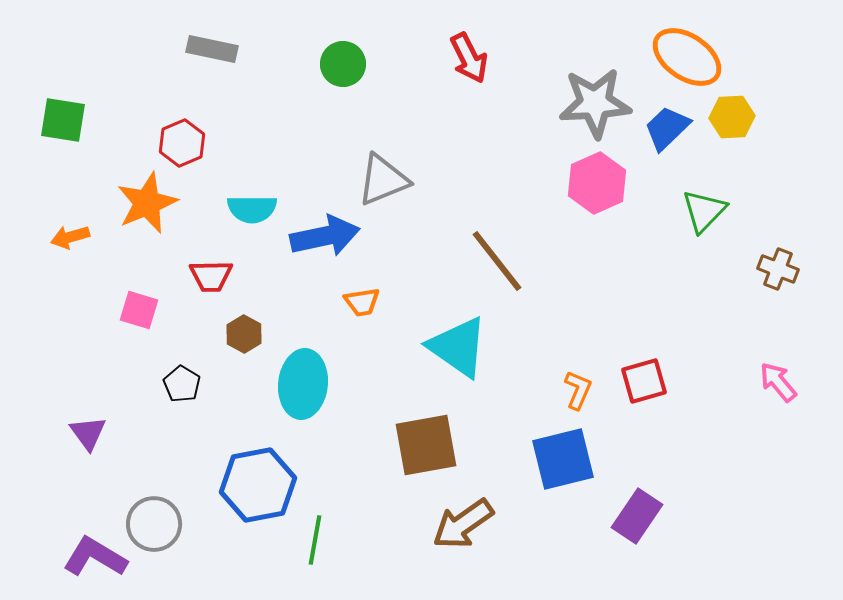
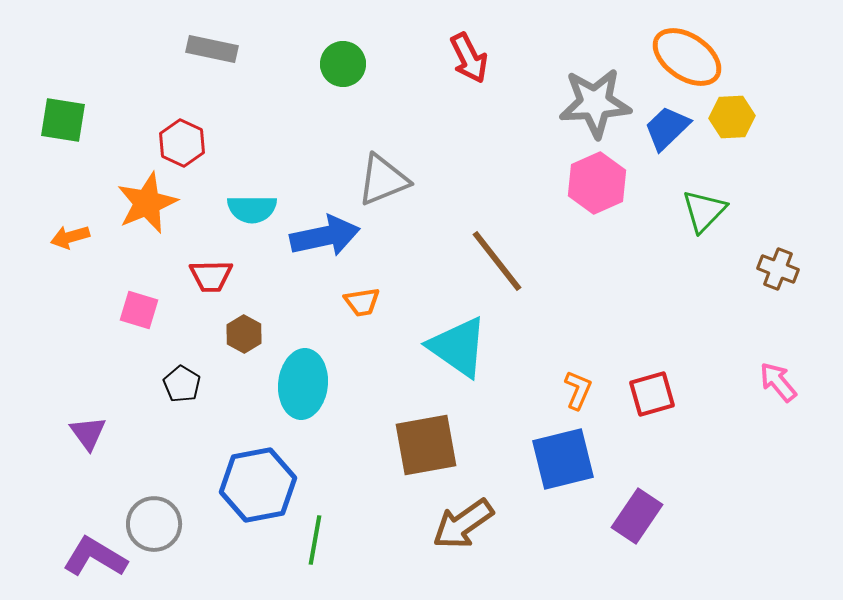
red hexagon: rotated 12 degrees counterclockwise
red square: moved 8 px right, 13 px down
